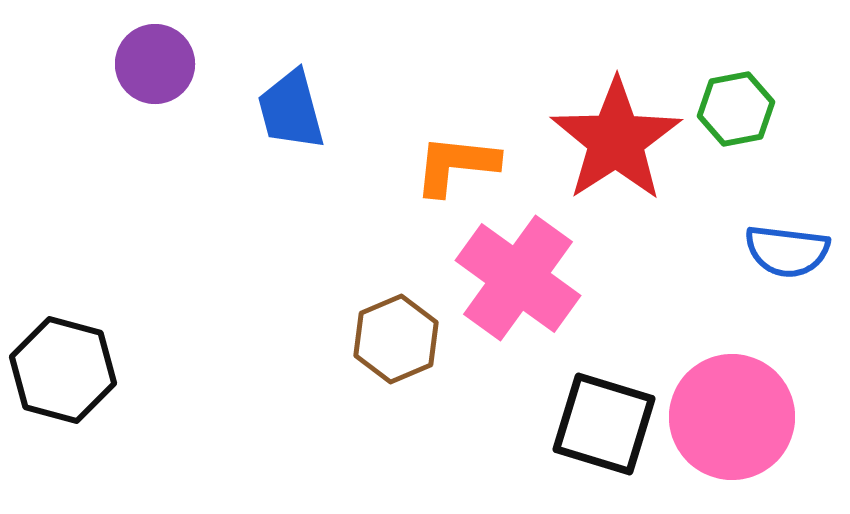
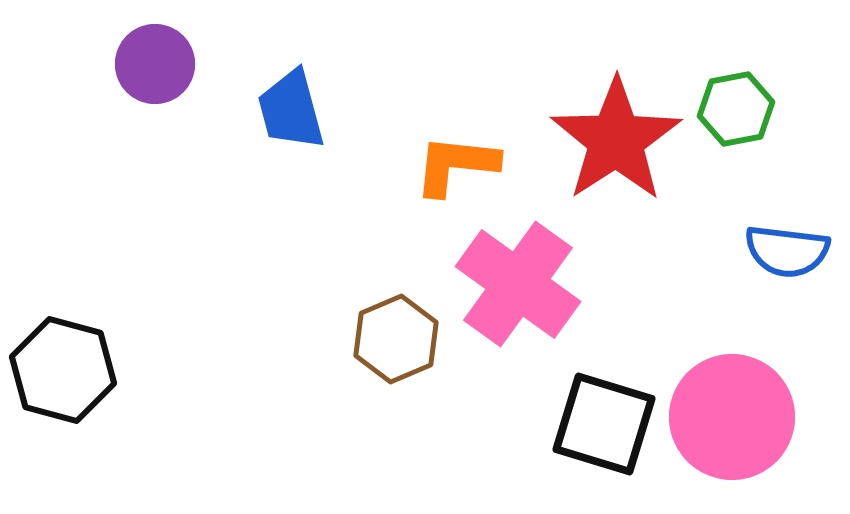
pink cross: moved 6 px down
